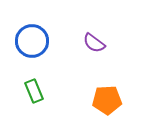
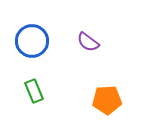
purple semicircle: moved 6 px left, 1 px up
